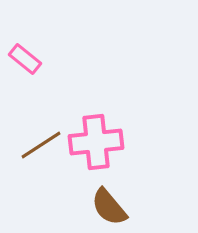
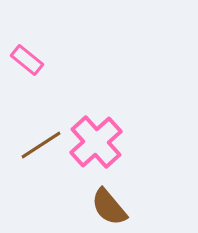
pink rectangle: moved 2 px right, 1 px down
pink cross: rotated 36 degrees counterclockwise
